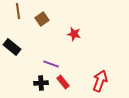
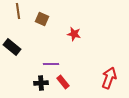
brown square: rotated 32 degrees counterclockwise
purple line: rotated 21 degrees counterclockwise
red arrow: moved 9 px right, 3 px up
